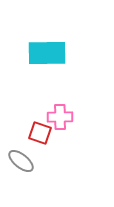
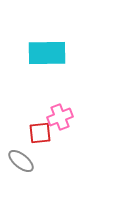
pink cross: rotated 20 degrees counterclockwise
red square: rotated 25 degrees counterclockwise
